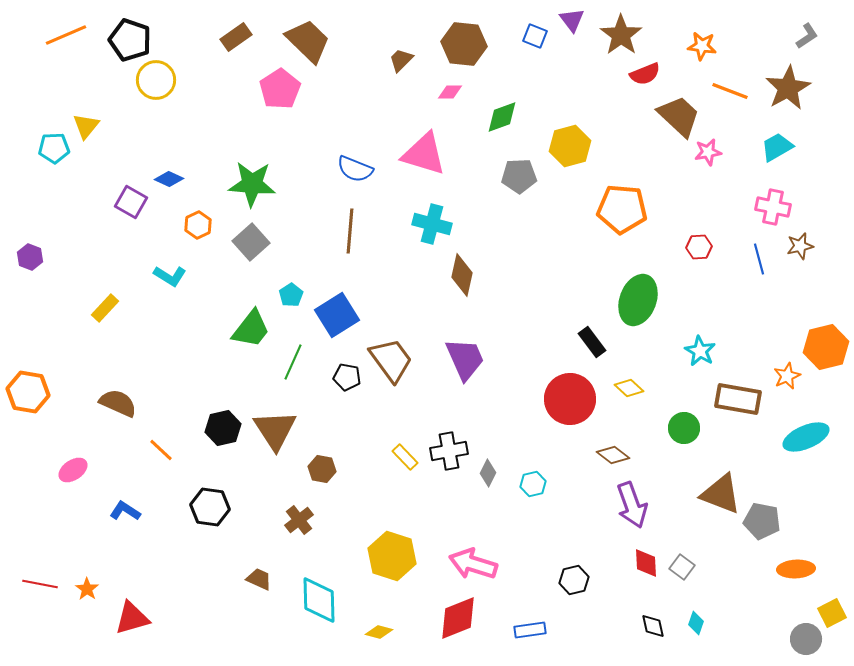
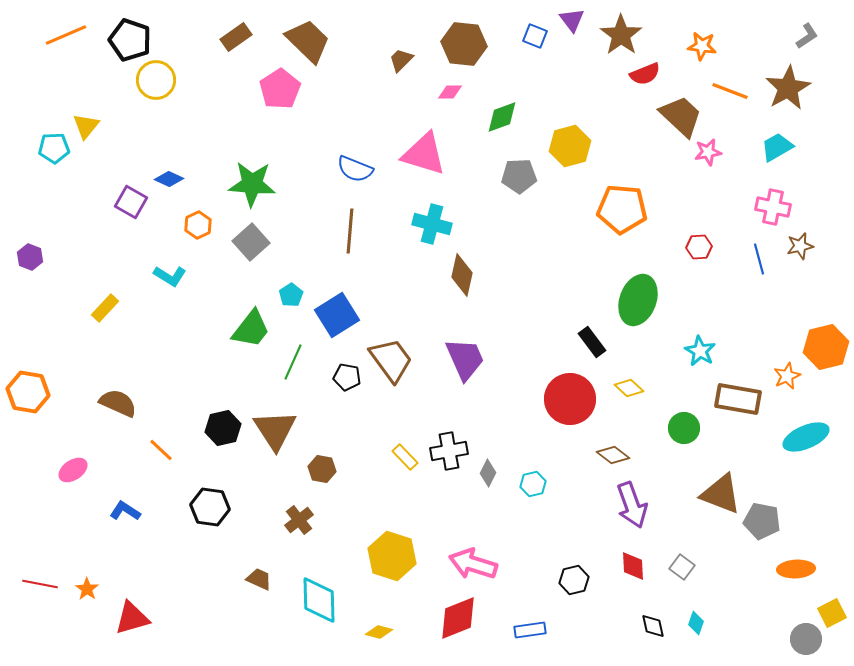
brown trapezoid at (679, 116): moved 2 px right
red diamond at (646, 563): moved 13 px left, 3 px down
